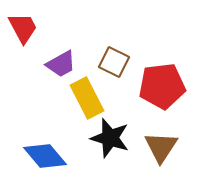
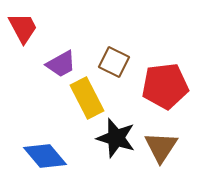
red pentagon: moved 3 px right
black star: moved 6 px right
